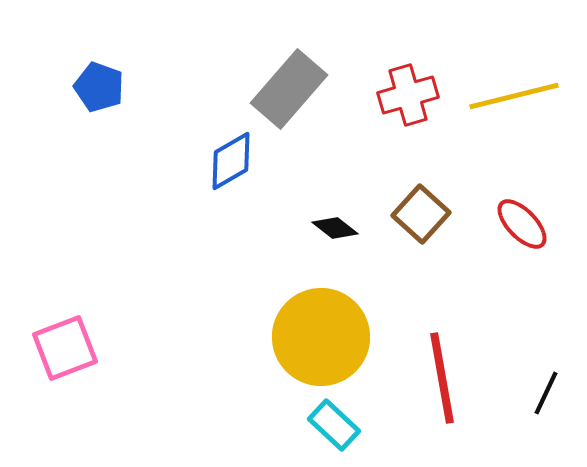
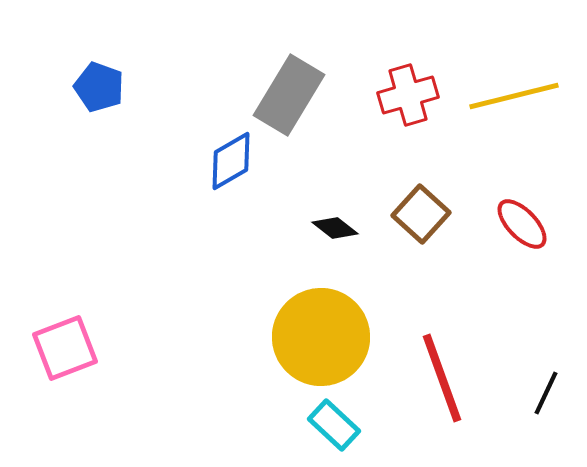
gray rectangle: moved 6 px down; rotated 10 degrees counterclockwise
red line: rotated 10 degrees counterclockwise
